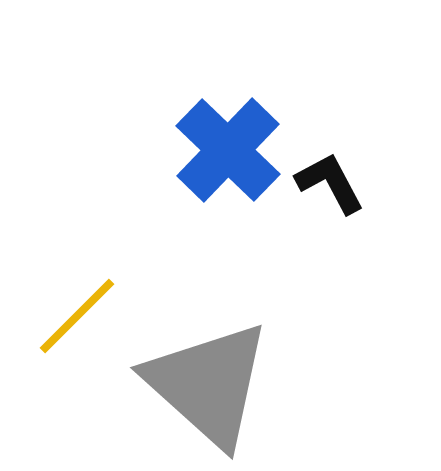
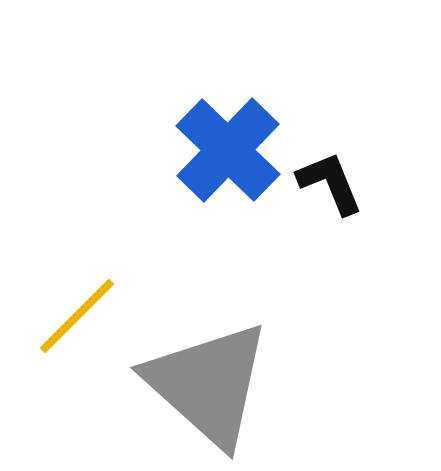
black L-shape: rotated 6 degrees clockwise
